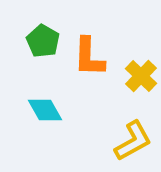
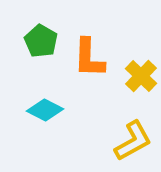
green pentagon: moved 2 px left
orange L-shape: moved 1 px down
cyan diamond: rotated 33 degrees counterclockwise
